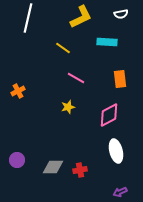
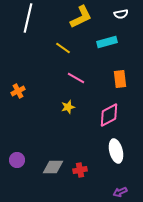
cyan rectangle: rotated 18 degrees counterclockwise
